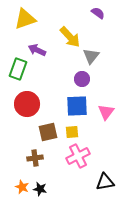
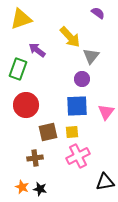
yellow triangle: moved 4 px left
purple arrow: rotated 12 degrees clockwise
red circle: moved 1 px left, 1 px down
